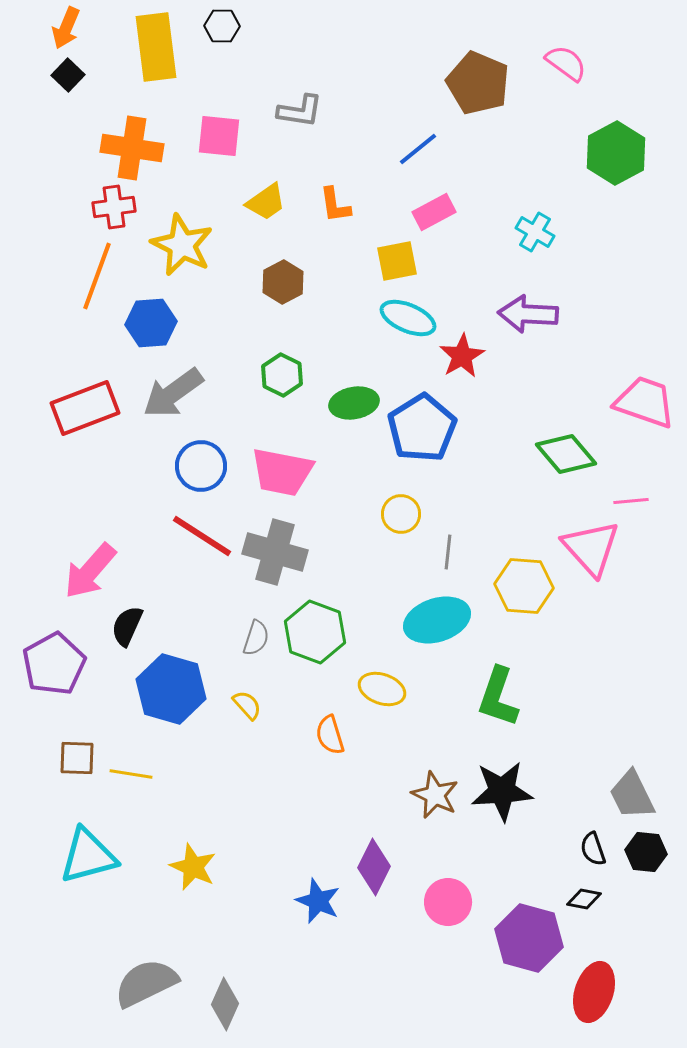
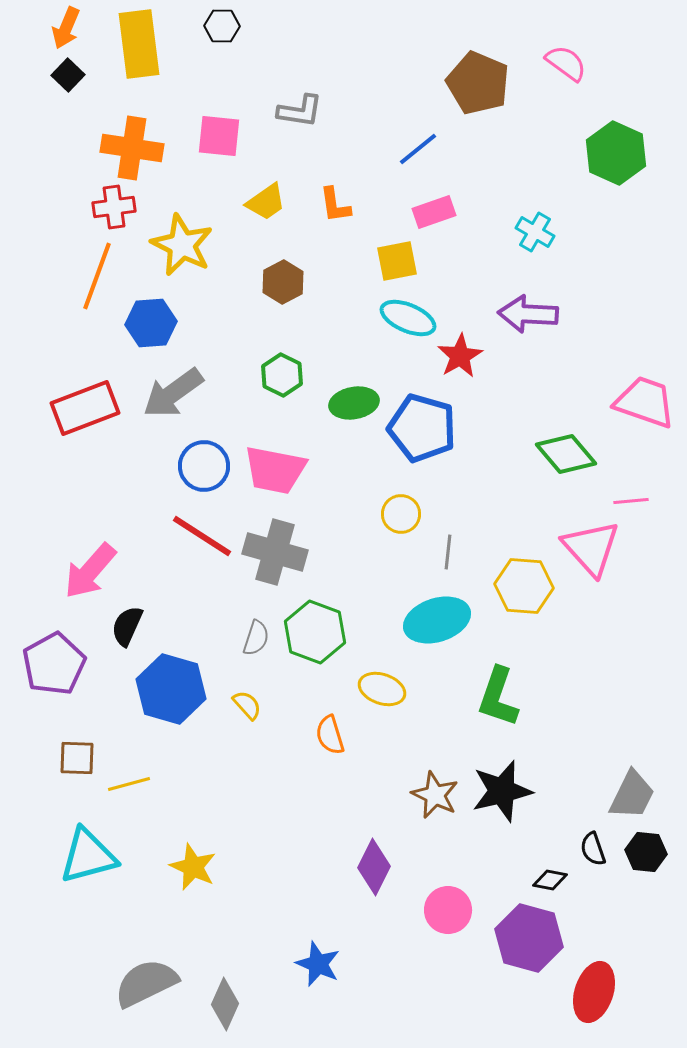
yellow rectangle at (156, 47): moved 17 px left, 3 px up
green hexagon at (616, 153): rotated 8 degrees counterclockwise
pink rectangle at (434, 212): rotated 9 degrees clockwise
red star at (462, 356): moved 2 px left
blue pentagon at (422, 428): rotated 24 degrees counterclockwise
blue circle at (201, 466): moved 3 px right
pink trapezoid at (282, 472): moved 7 px left, 2 px up
yellow line at (131, 774): moved 2 px left, 10 px down; rotated 24 degrees counterclockwise
black star at (502, 791): rotated 10 degrees counterclockwise
gray trapezoid at (632, 795): rotated 128 degrees counterclockwise
black diamond at (584, 899): moved 34 px left, 19 px up
blue star at (318, 901): moved 63 px down
pink circle at (448, 902): moved 8 px down
